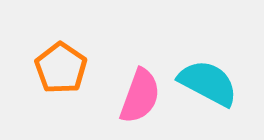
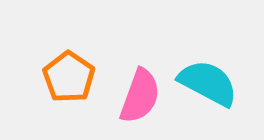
orange pentagon: moved 8 px right, 9 px down
